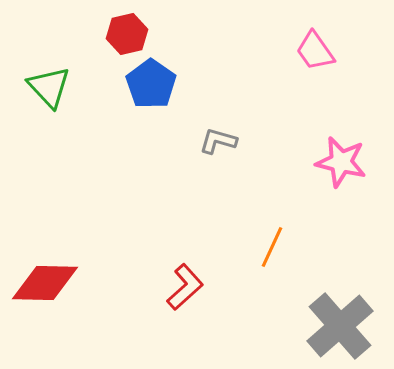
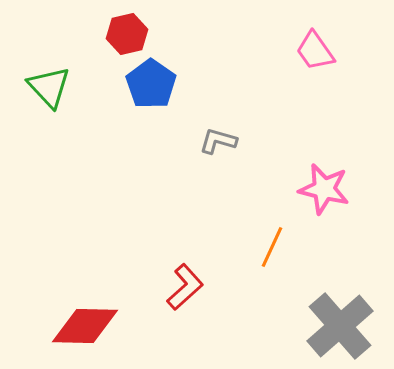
pink star: moved 17 px left, 27 px down
red diamond: moved 40 px right, 43 px down
